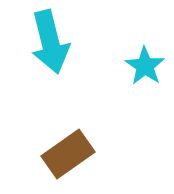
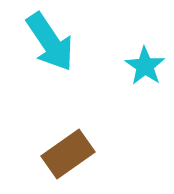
cyan arrow: rotated 20 degrees counterclockwise
